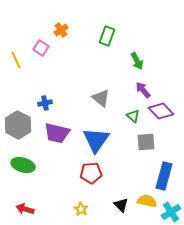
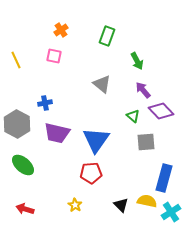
pink square: moved 13 px right, 8 px down; rotated 21 degrees counterclockwise
gray triangle: moved 1 px right, 14 px up
gray hexagon: moved 1 px left, 1 px up
green ellipse: rotated 25 degrees clockwise
blue rectangle: moved 2 px down
yellow star: moved 6 px left, 4 px up
